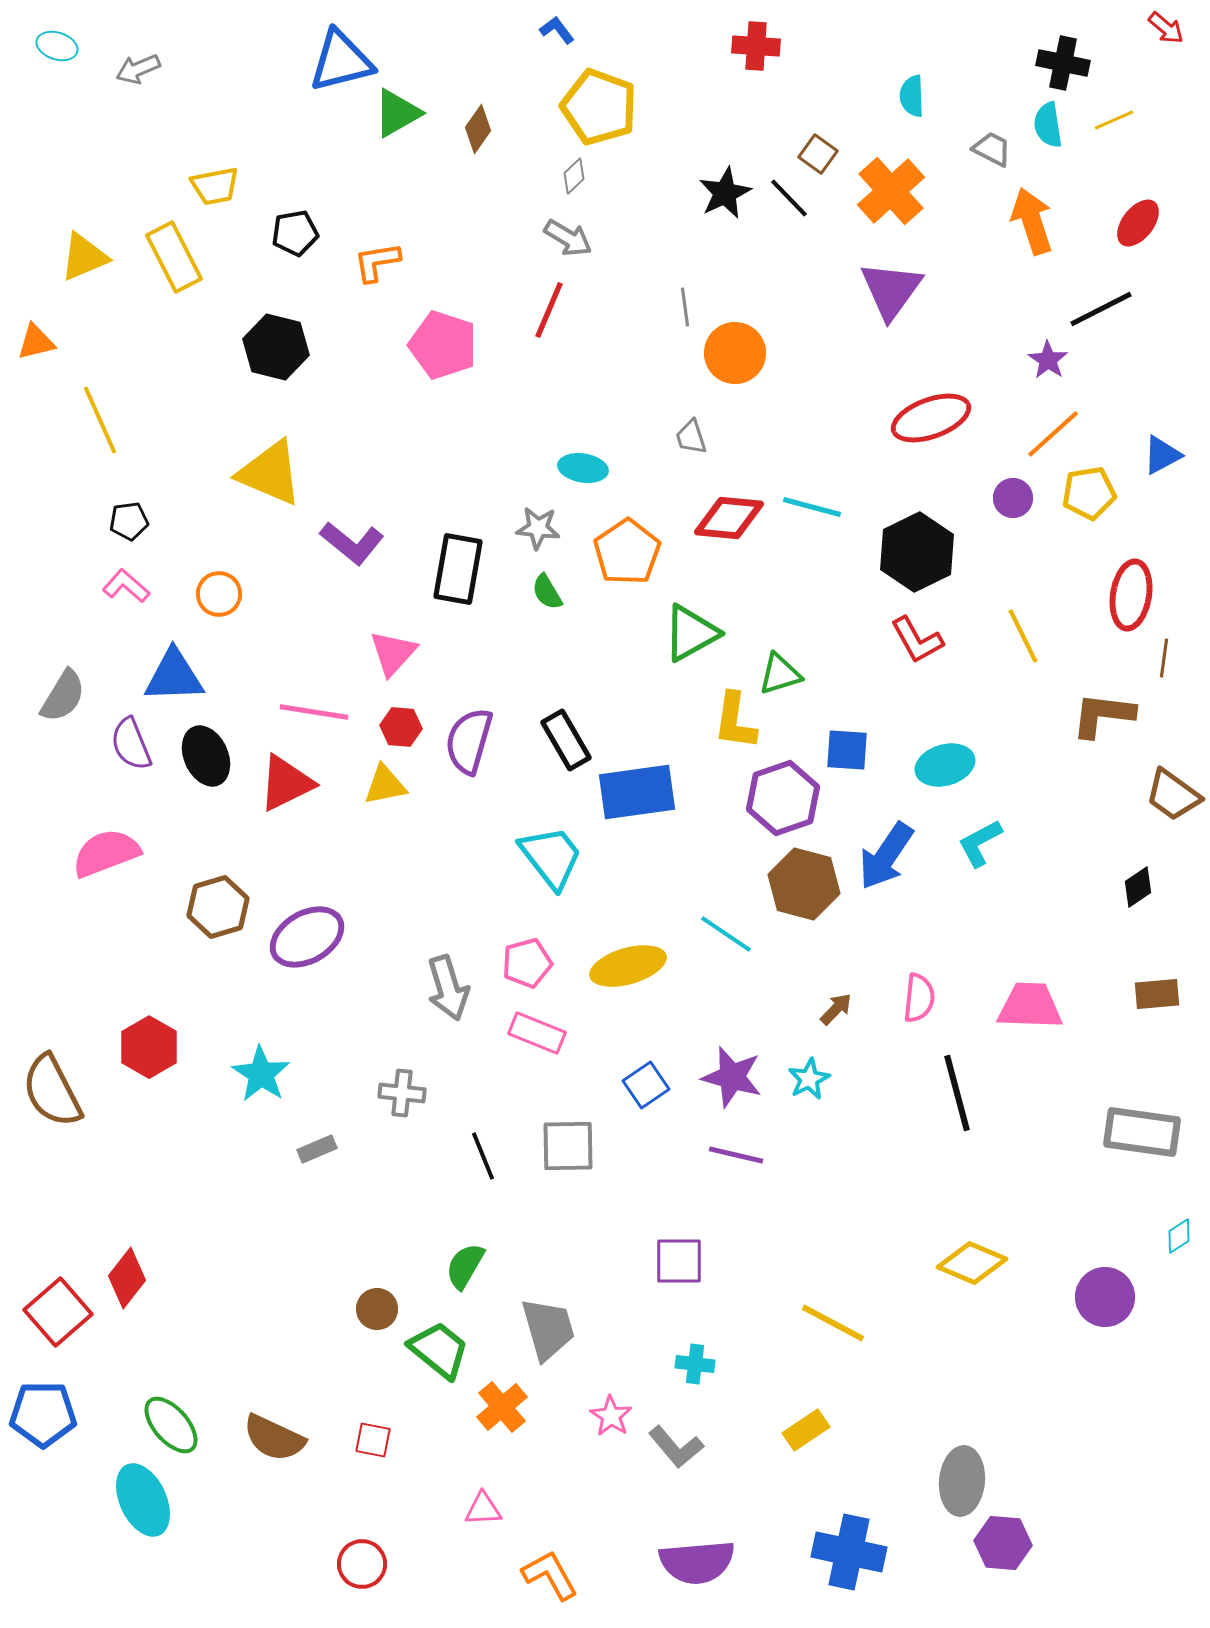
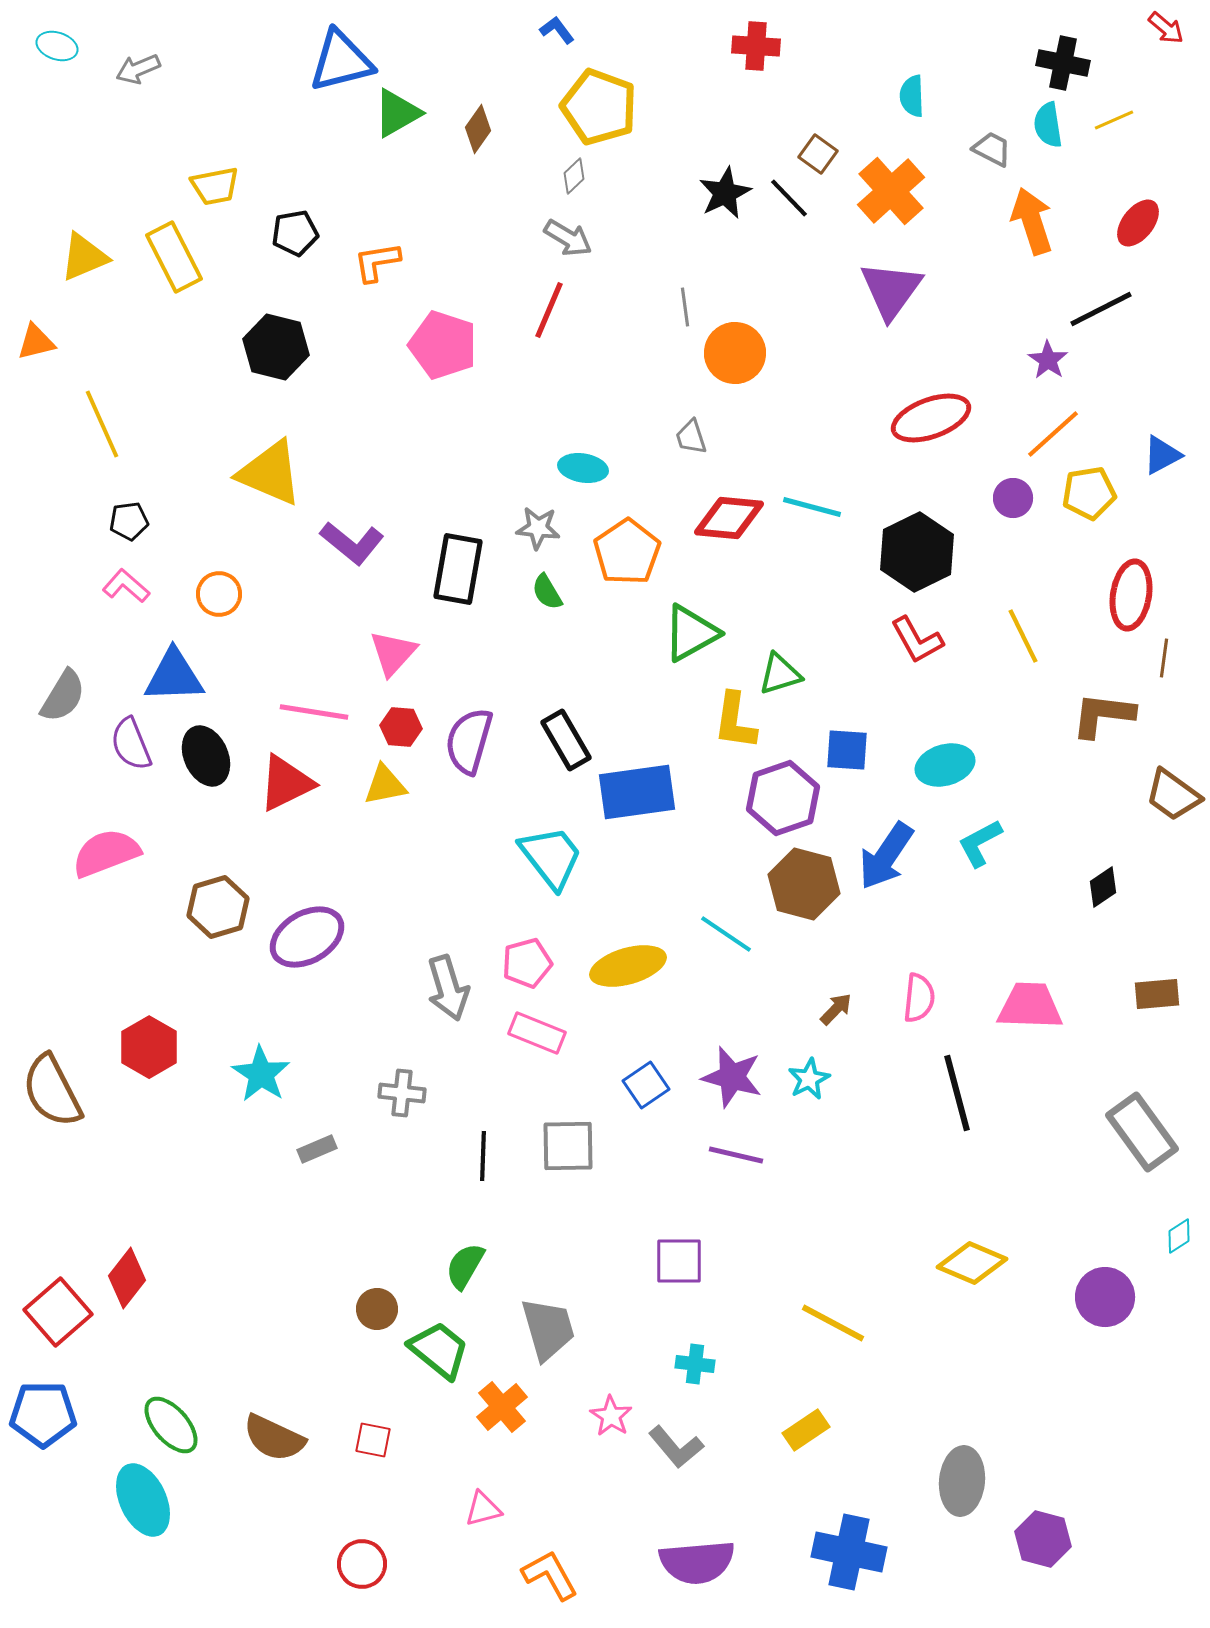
yellow line at (100, 420): moved 2 px right, 4 px down
black diamond at (1138, 887): moved 35 px left
gray rectangle at (1142, 1132): rotated 46 degrees clockwise
black line at (483, 1156): rotated 24 degrees clockwise
pink triangle at (483, 1509): rotated 12 degrees counterclockwise
purple hexagon at (1003, 1543): moved 40 px right, 4 px up; rotated 10 degrees clockwise
